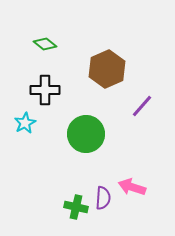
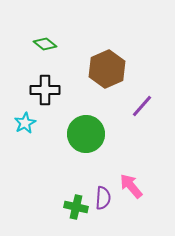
pink arrow: moved 1 px left, 1 px up; rotated 32 degrees clockwise
